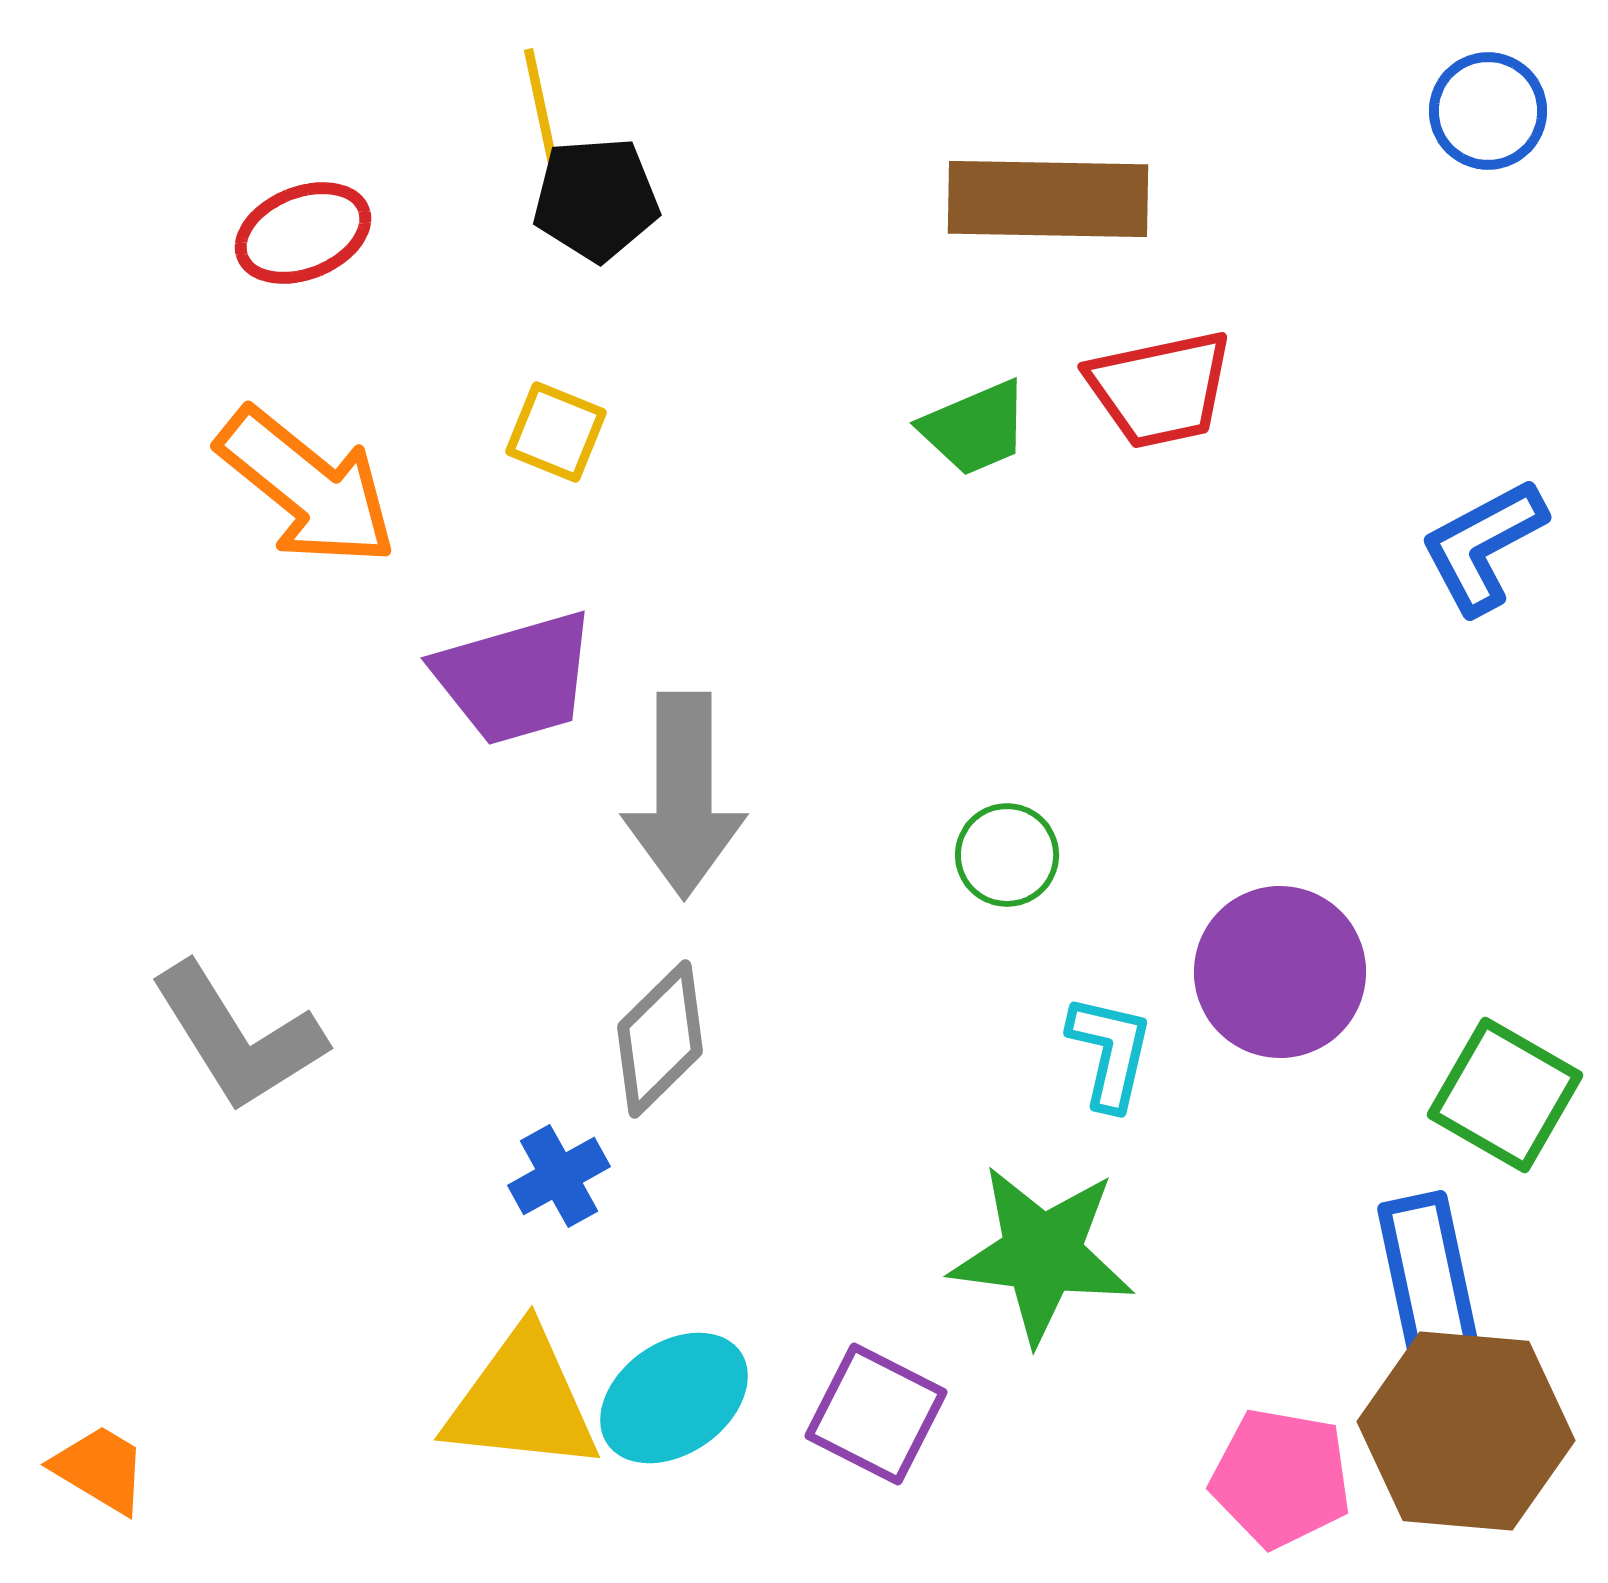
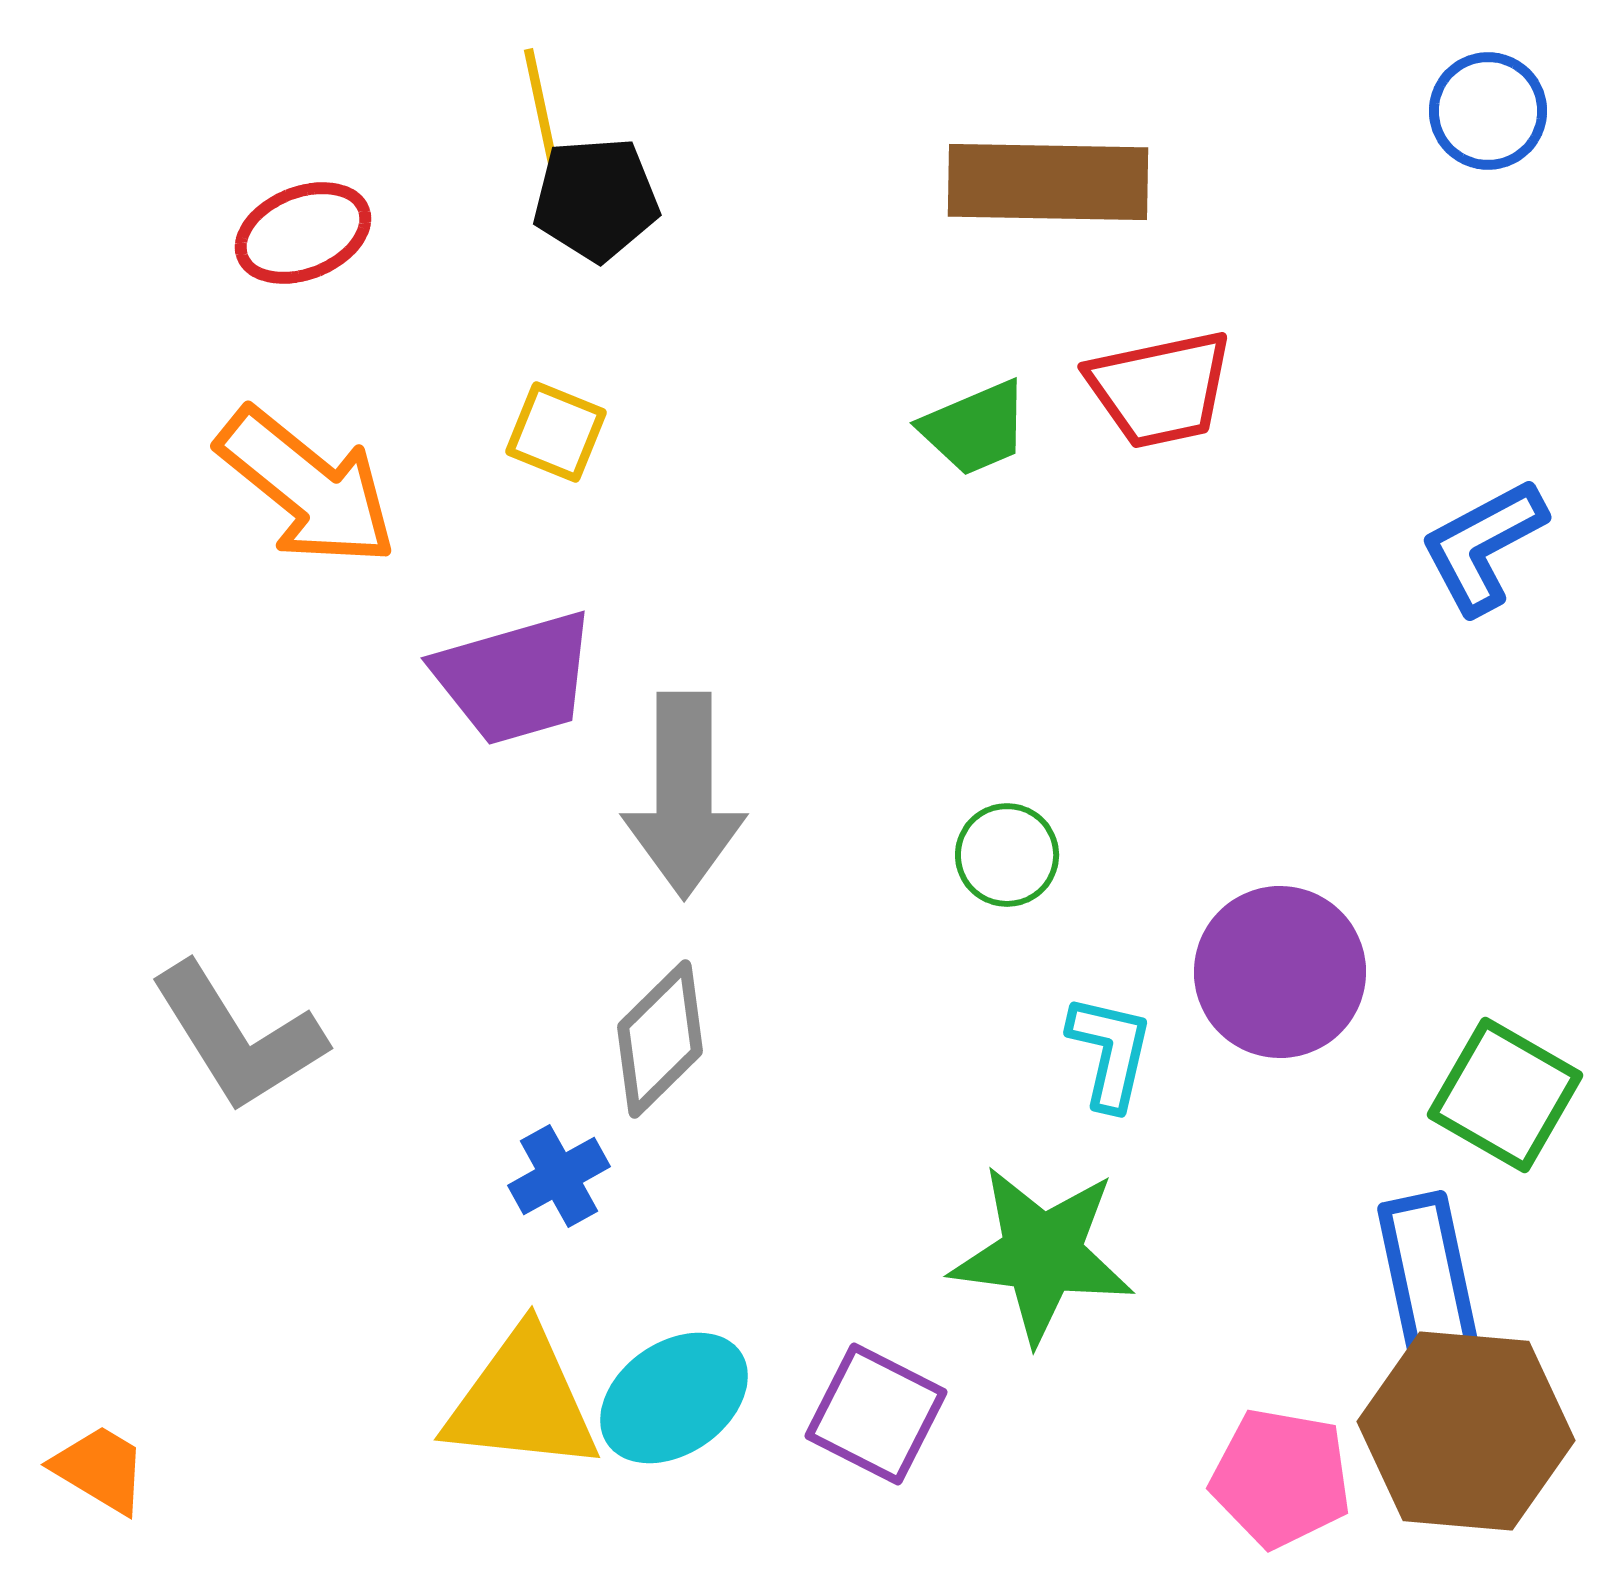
brown rectangle: moved 17 px up
